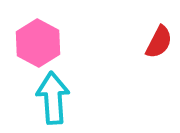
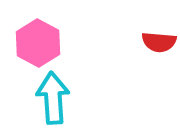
red semicircle: rotated 68 degrees clockwise
